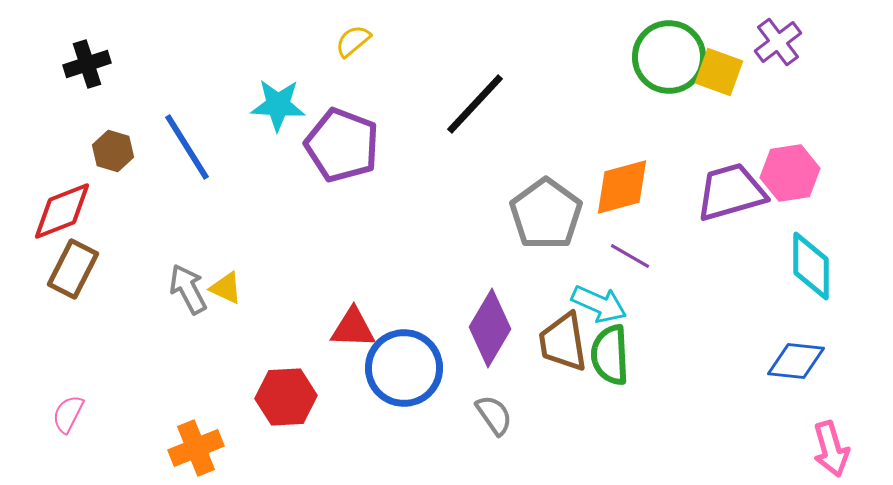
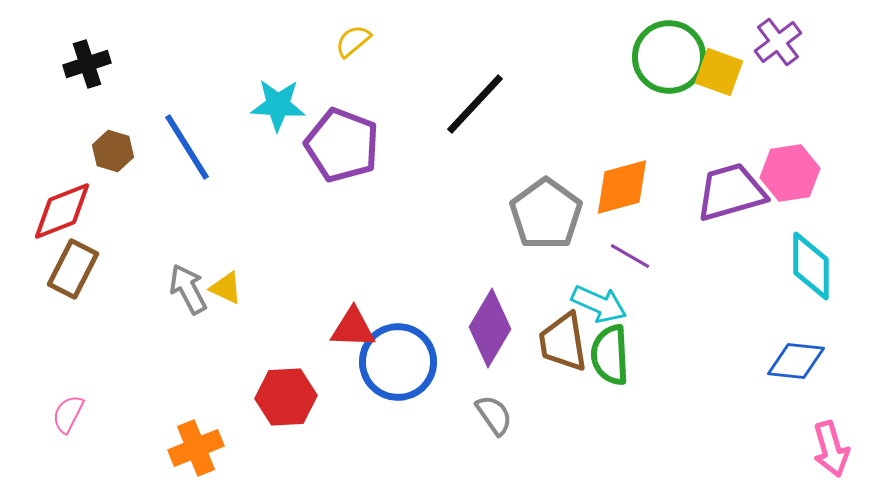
blue circle: moved 6 px left, 6 px up
